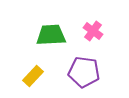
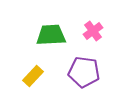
pink cross: rotated 18 degrees clockwise
